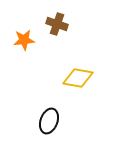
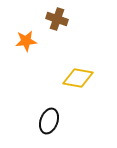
brown cross: moved 5 px up
orange star: moved 2 px right, 1 px down
